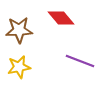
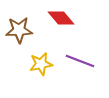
yellow star: moved 22 px right, 3 px up
